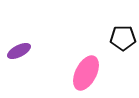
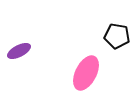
black pentagon: moved 6 px left, 2 px up; rotated 10 degrees clockwise
